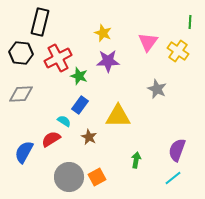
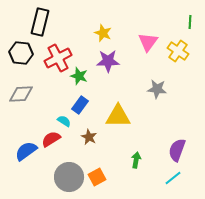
gray star: rotated 18 degrees counterclockwise
blue semicircle: moved 2 px right, 1 px up; rotated 25 degrees clockwise
